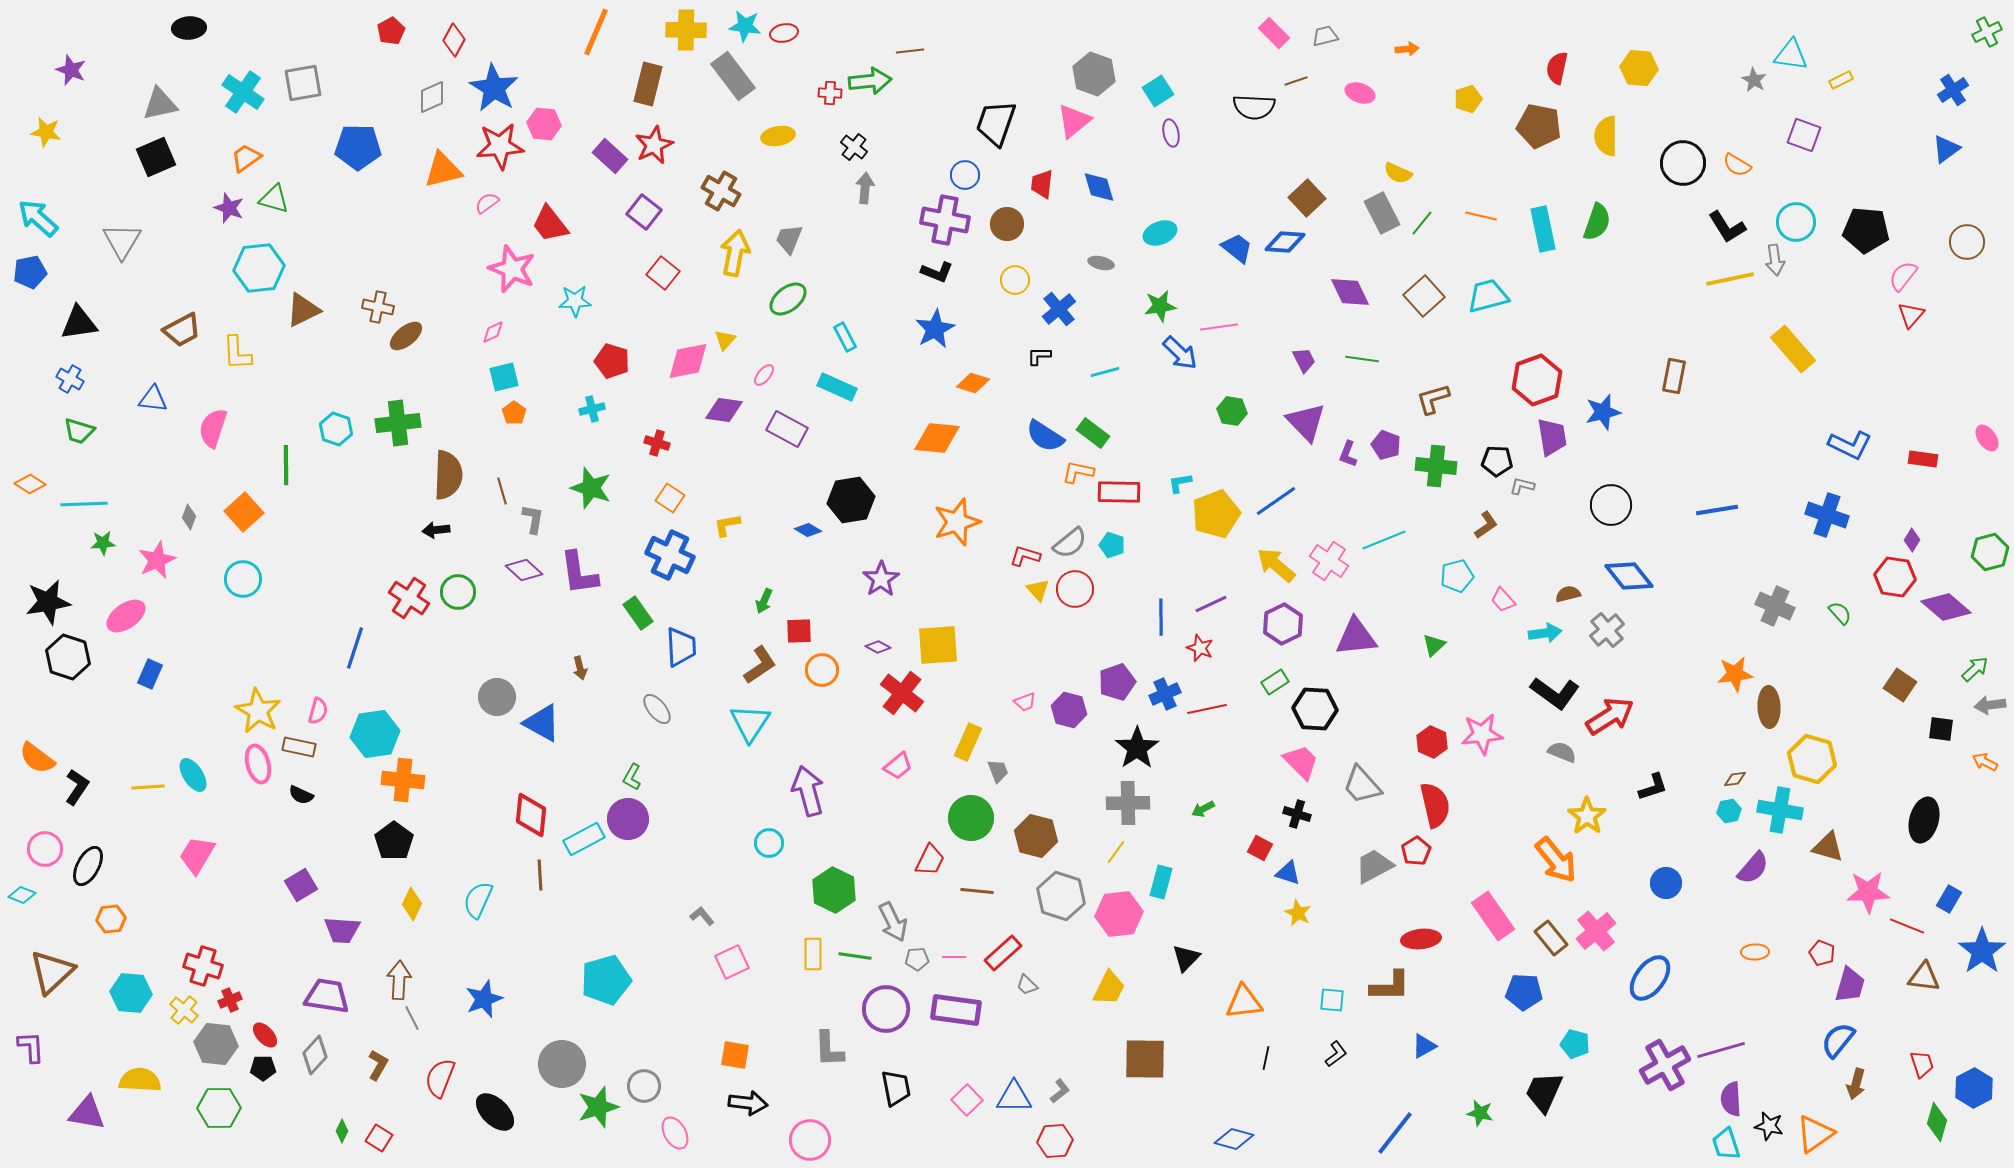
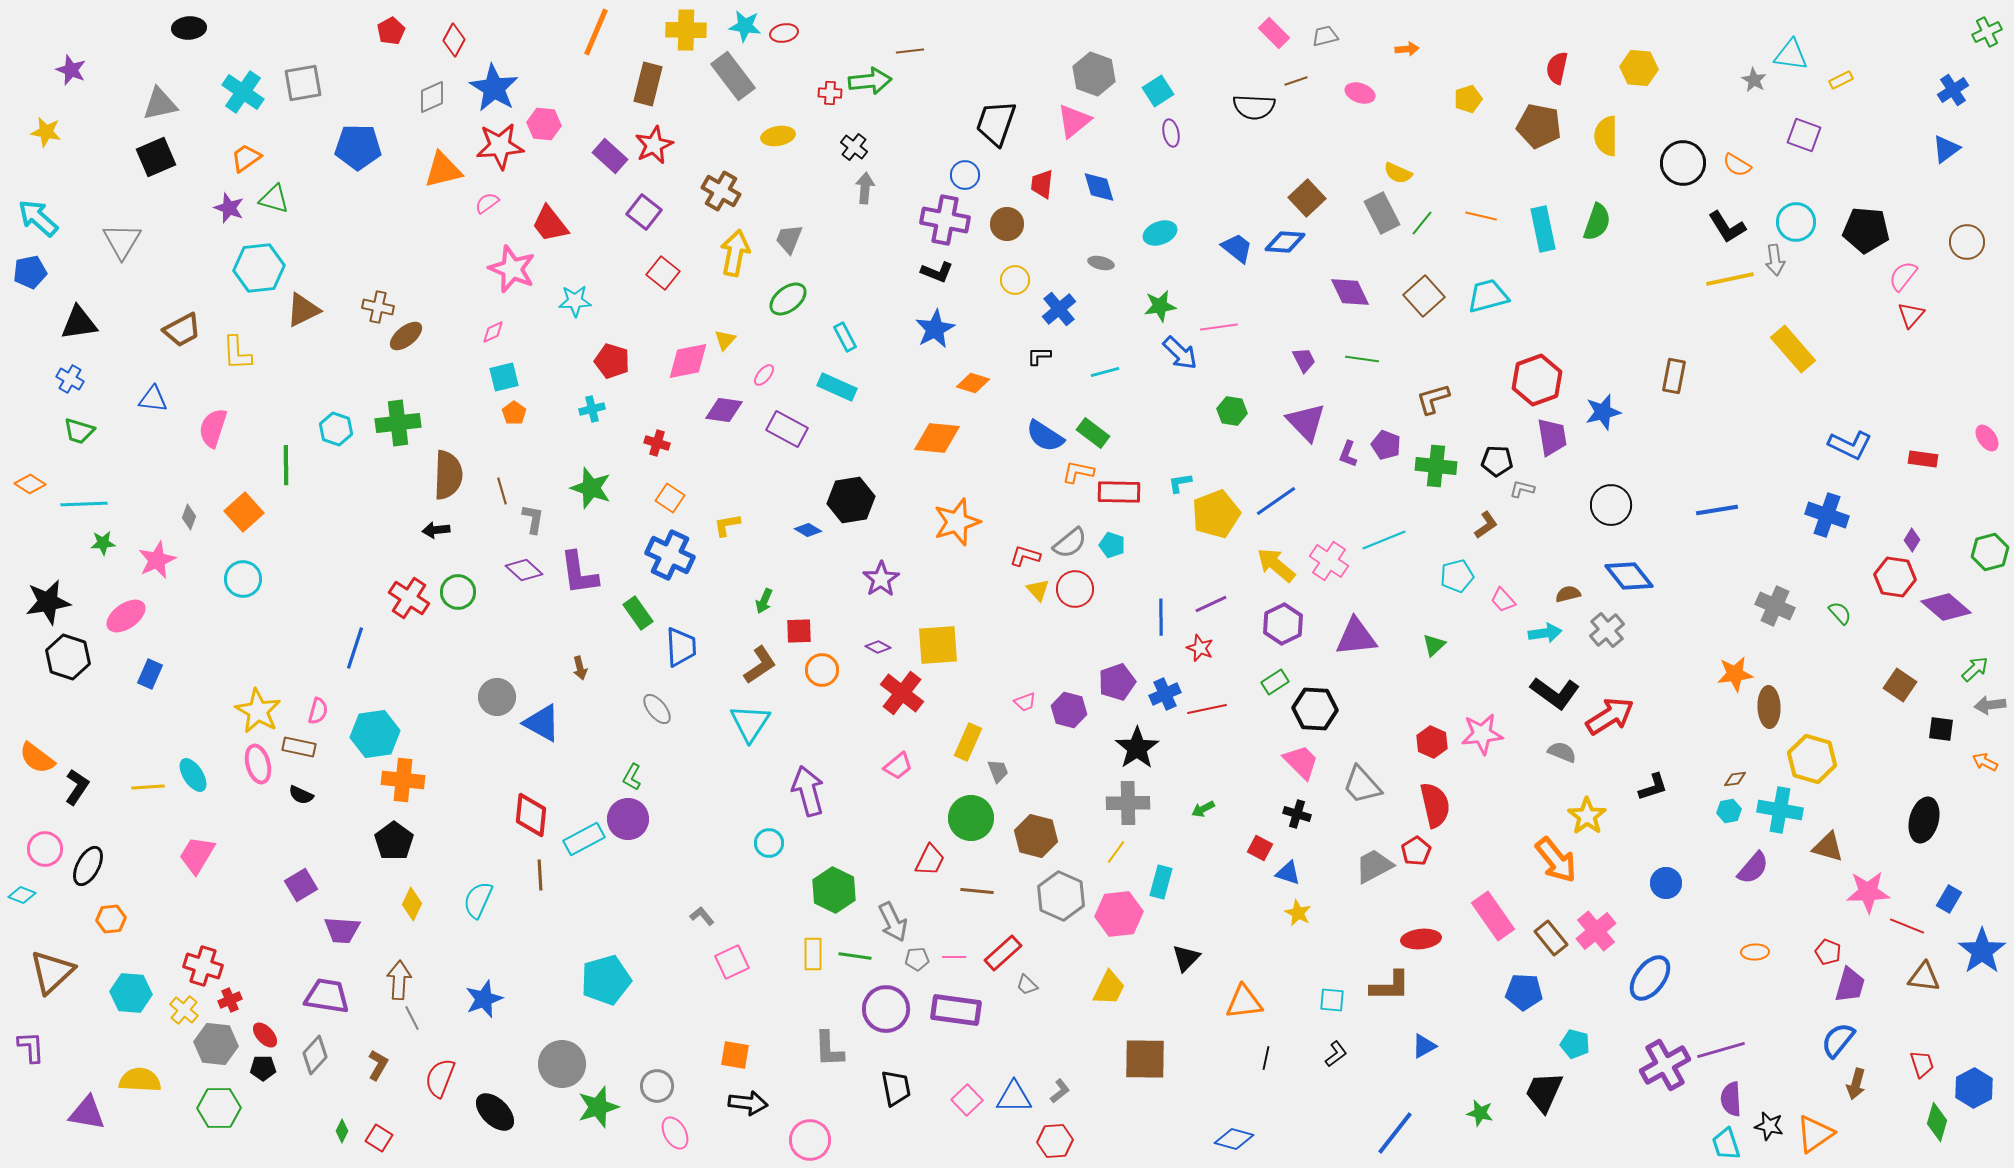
gray L-shape at (1522, 486): moved 3 px down
gray hexagon at (1061, 896): rotated 6 degrees clockwise
red pentagon at (1822, 953): moved 6 px right, 1 px up
gray circle at (644, 1086): moved 13 px right
